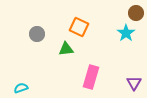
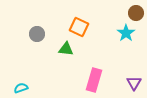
green triangle: rotated 14 degrees clockwise
pink rectangle: moved 3 px right, 3 px down
